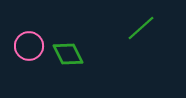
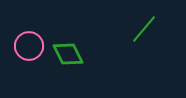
green line: moved 3 px right, 1 px down; rotated 8 degrees counterclockwise
